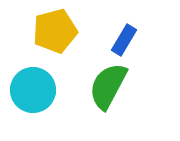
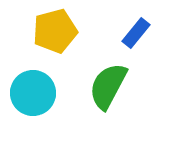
blue rectangle: moved 12 px right, 7 px up; rotated 8 degrees clockwise
cyan circle: moved 3 px down
